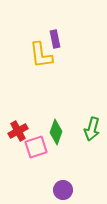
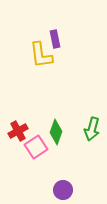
pink square: rotated 15 degrees counterclockwise
